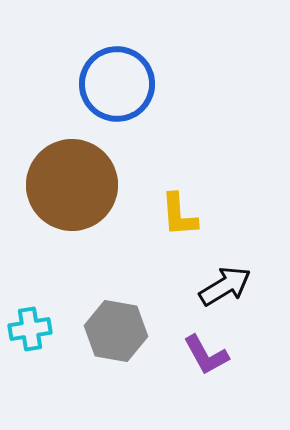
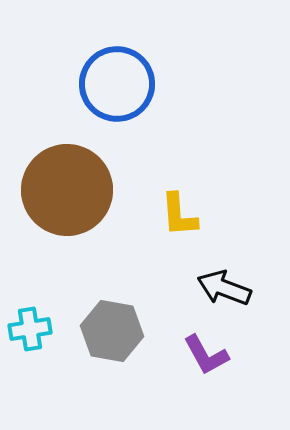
brown circle: moved 5 px left, 5 px down
black arrow: moved 1 px left, 2 px down; rotated 128 degrees counterclockwise
gray hexagon: moved 4 px left
